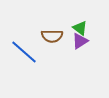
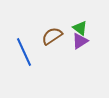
brown semicircle: rotated 145 degrees clockwise
blue line: rotated 24 degrees clockwise
